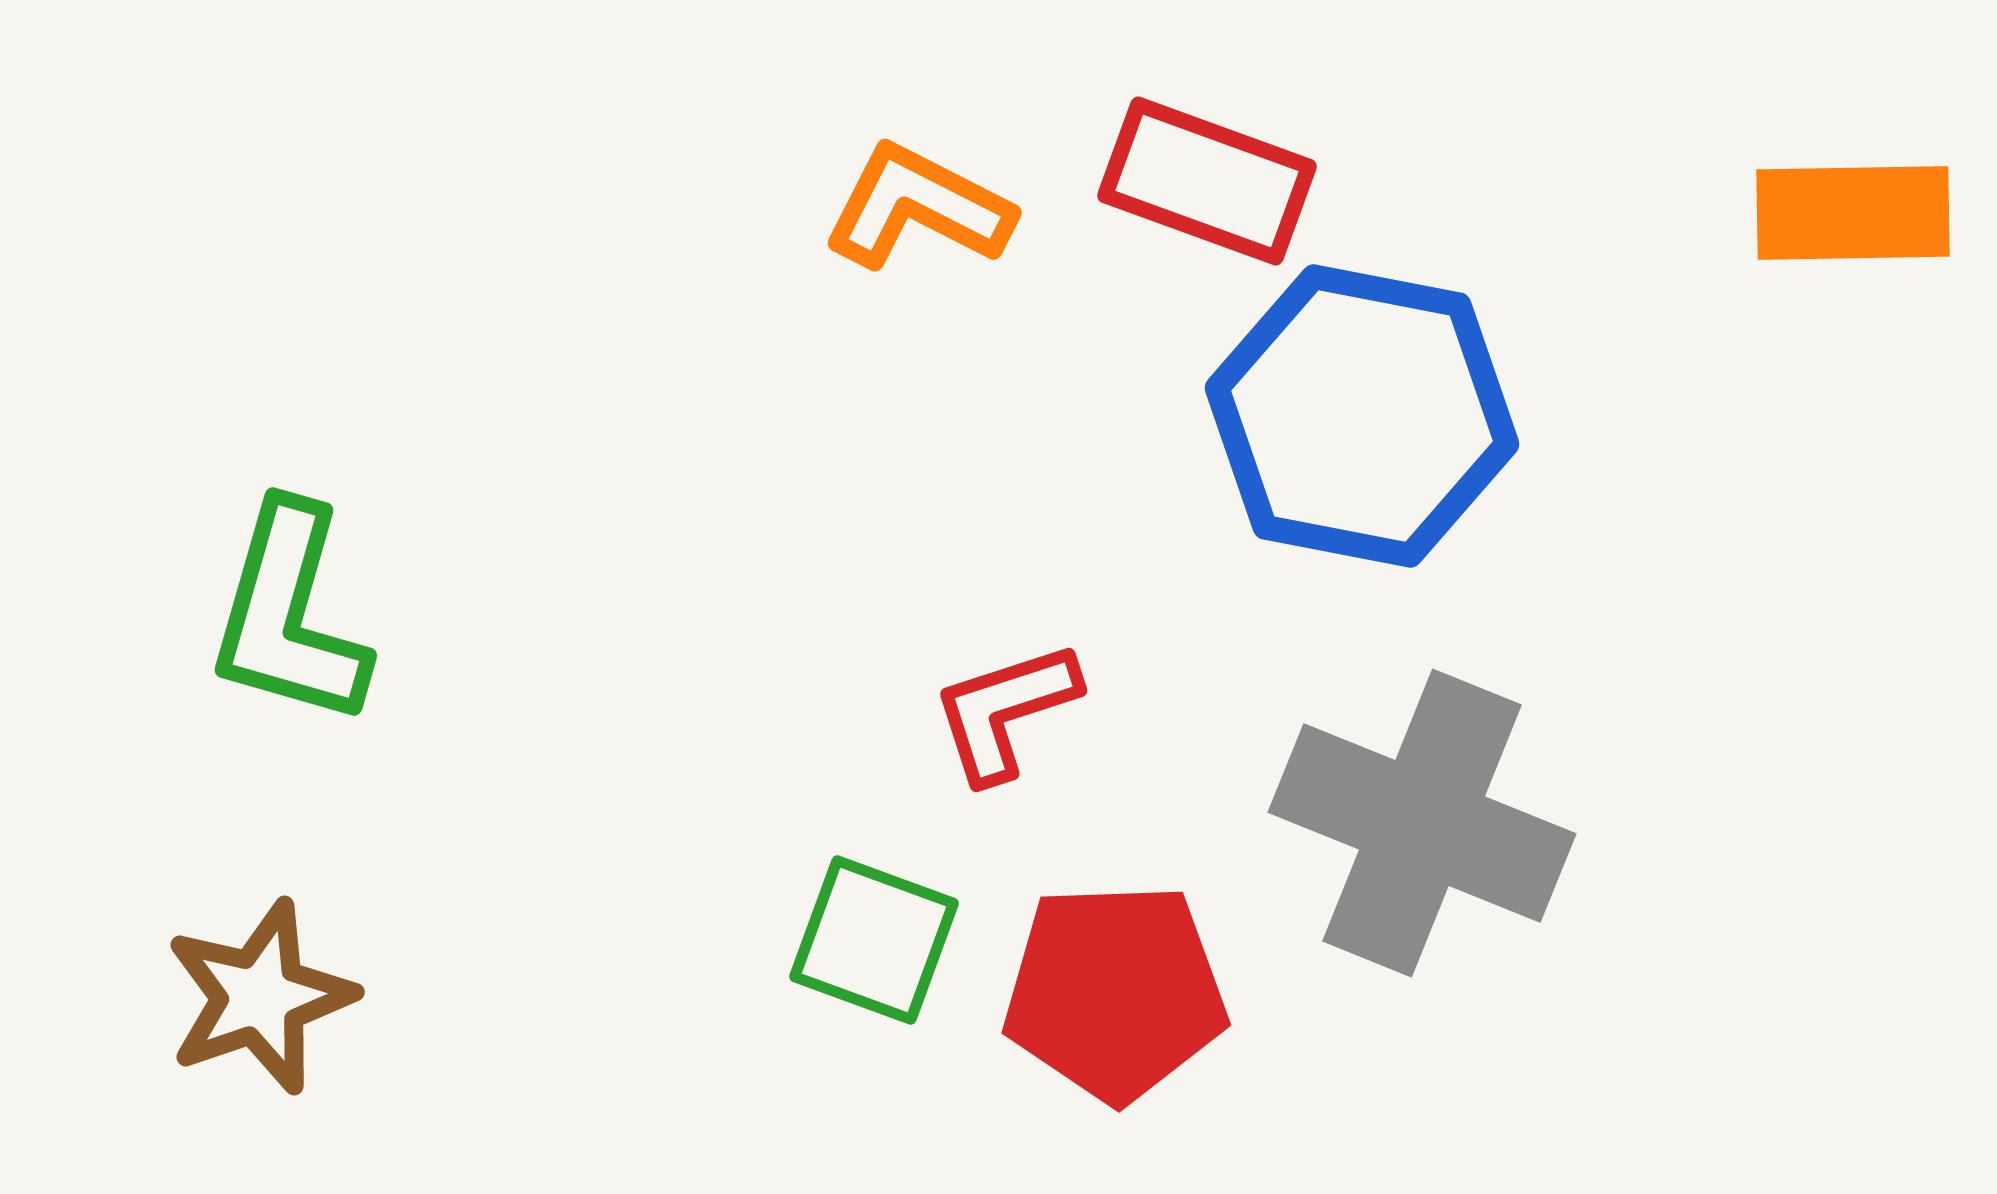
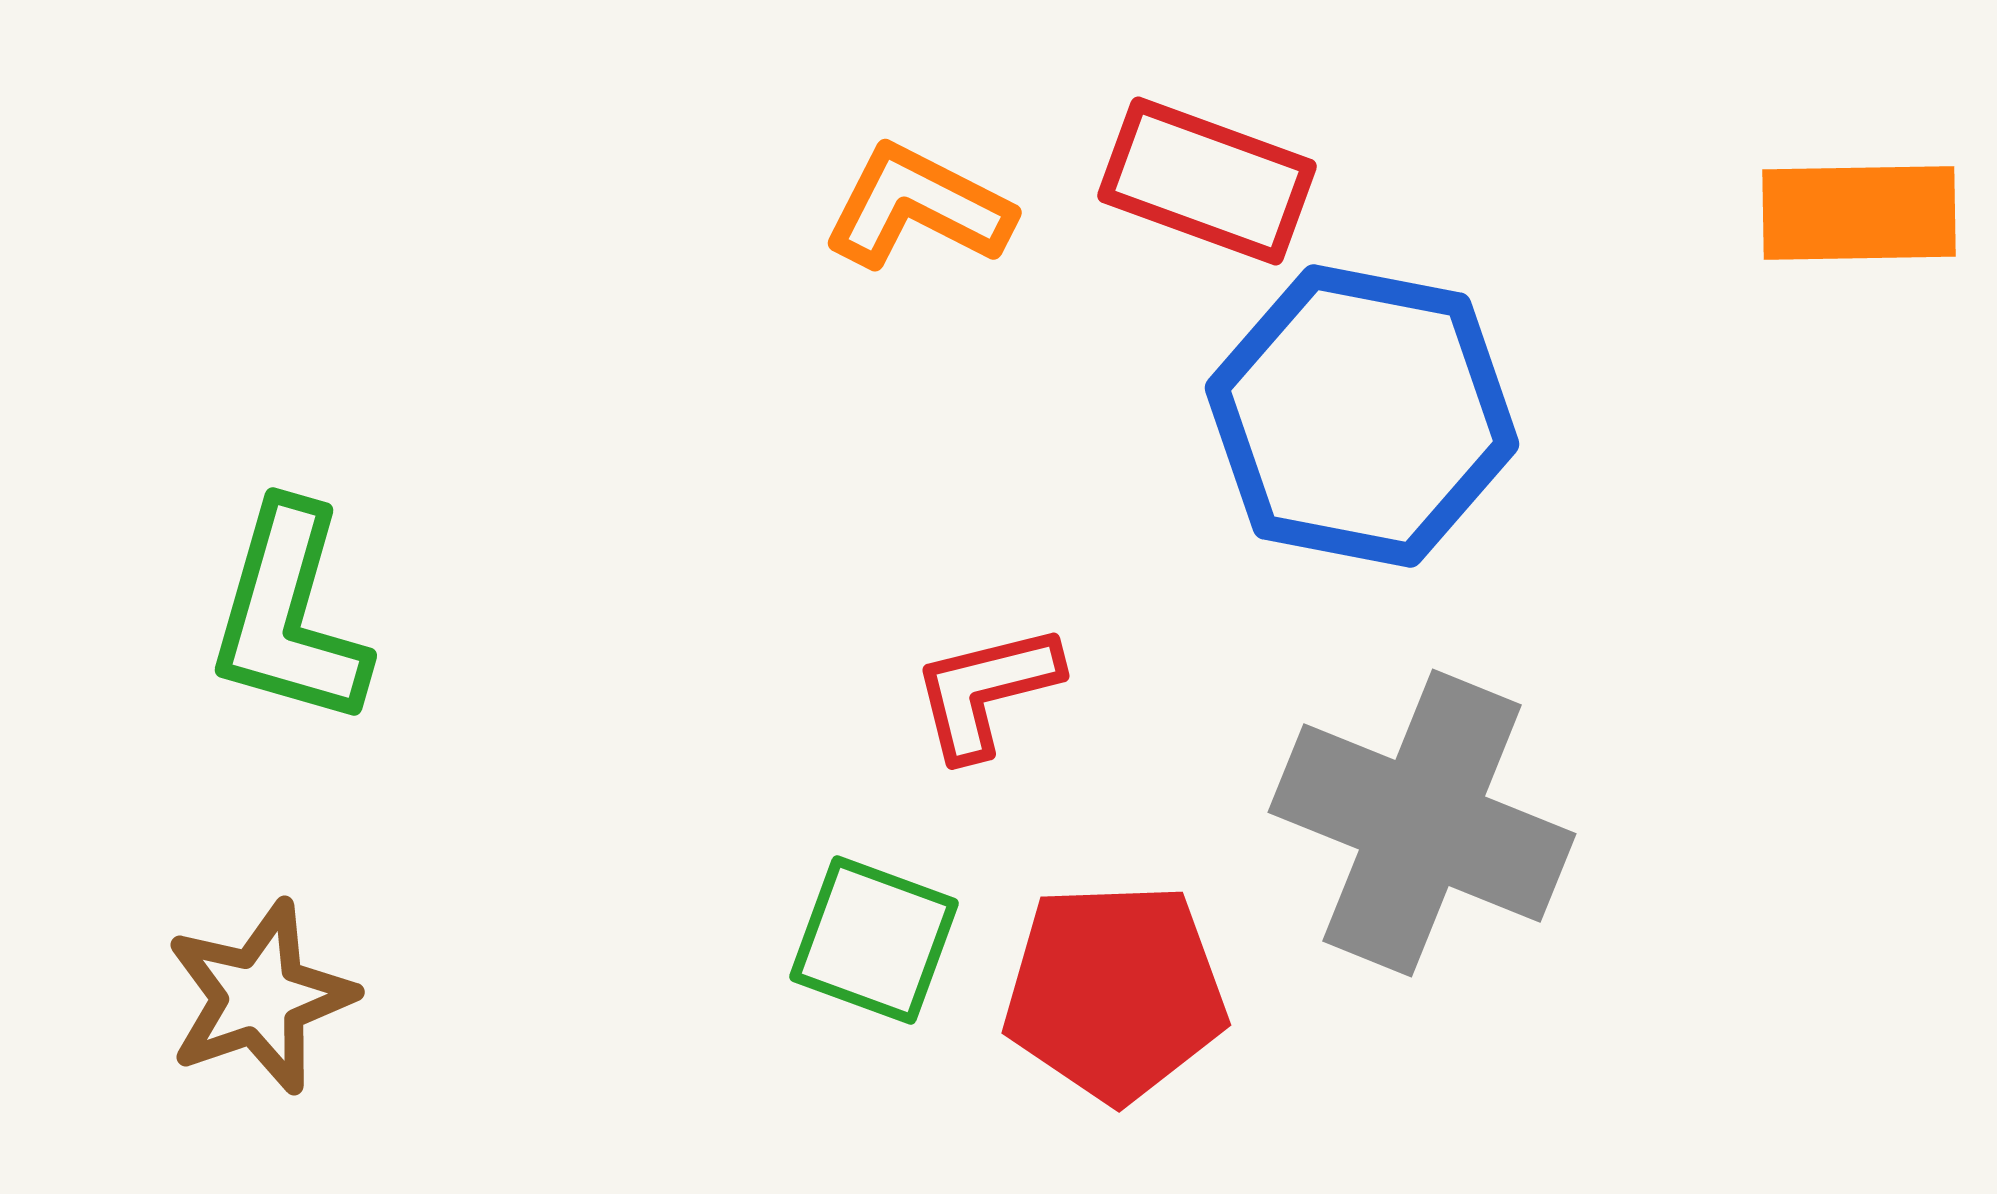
orange rectangle: moved 6 px right
red L-shape: moved 19 px left, 20 px up; rotated 4 degrees clockwise
